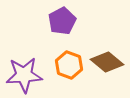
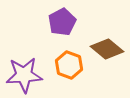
purple pentagon: moved 1 px down
brown diamond: moved 13 px up
